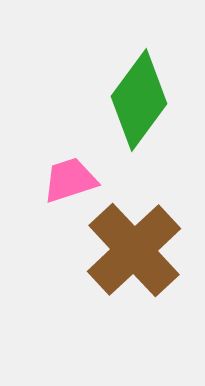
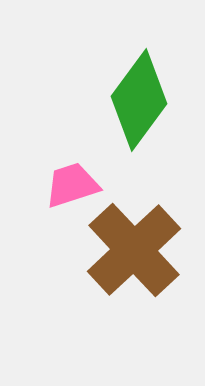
pink trapezoid: moved 2 px right, 5 px down
